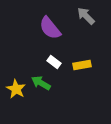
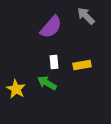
purple semicircle: moved 1 px right, 1 px up; rotated 100 degrees counterclockwise
white rectangle: rotated 48 degrees clockwise
green arrow: moved 6 px right
